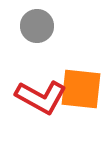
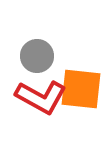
gray circle: moved 30 px down
